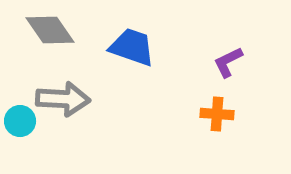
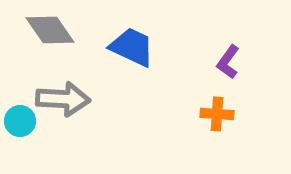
blue trapezoid: rotated 6 degrees clockwise
purple L-shape: rotated 28 degrees counterclockwise
